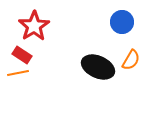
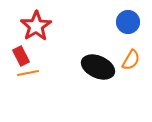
blue circle: moved 6 px right
red star: moved 2 px right
red rectangle: moved 1 px left, 1 px down; rotated 30 degrees clockwise
orange line: moved 10 px right
